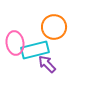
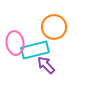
purple arrow: moved 1 px left, 1 px down
